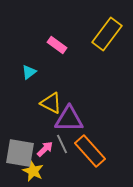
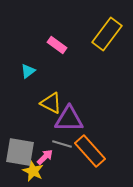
cyan triangle: moved 1 px left, 1 px up
gray line: rotated 48 degrees counterclockwise
pink arrow: moved 8 px down
gray square: moved 1 px up
